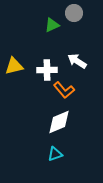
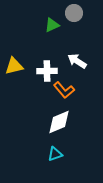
white cross: moved 1 px down
